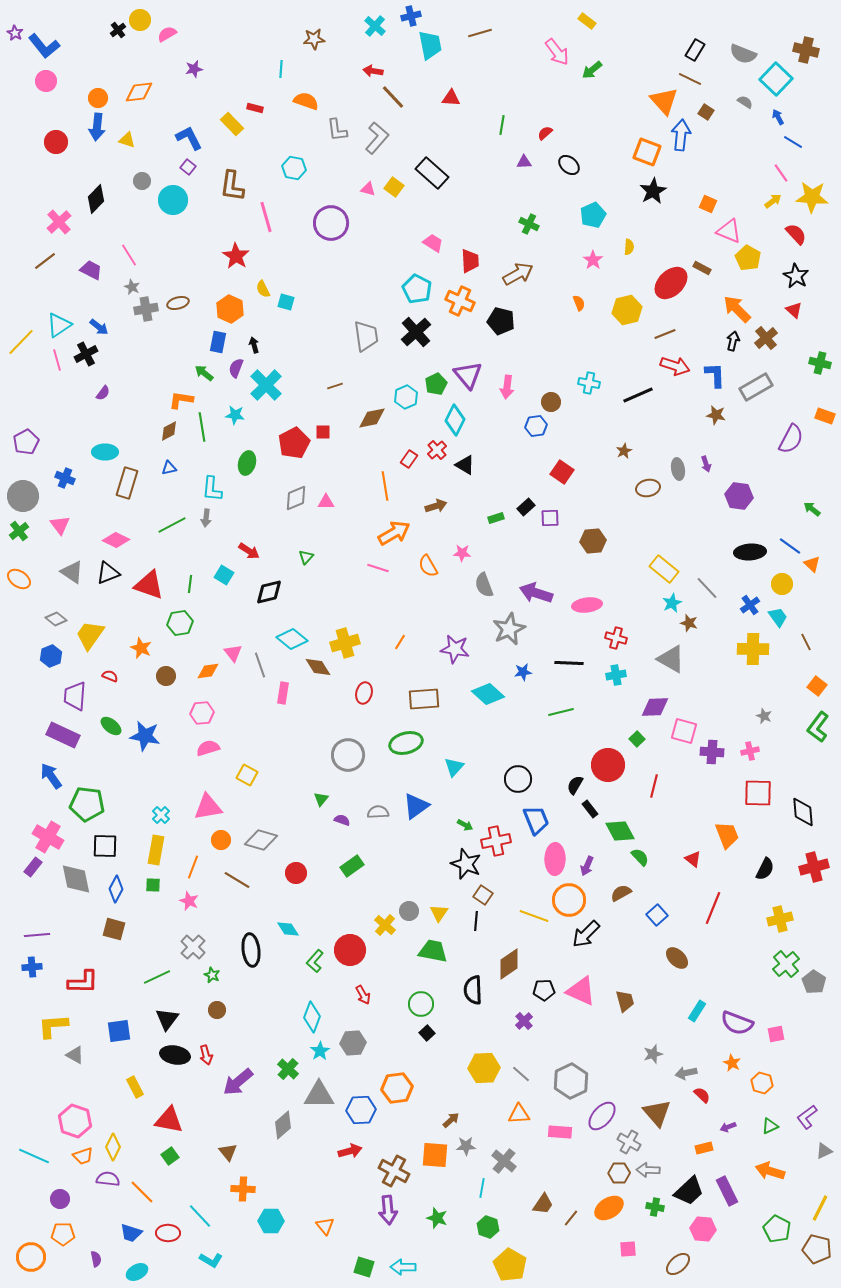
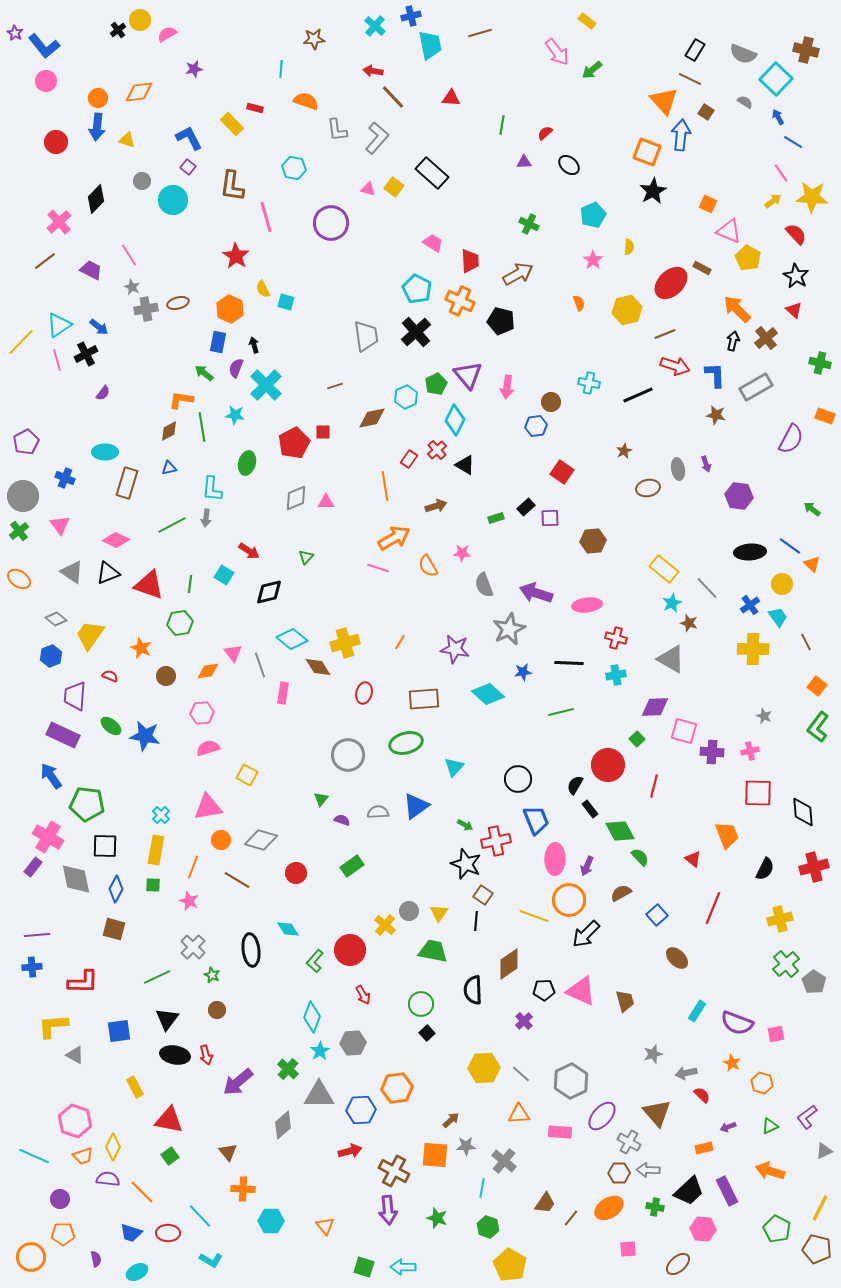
orange arrow at (394, 533): moved 5 px down
brown trapezoid at (543, 1204): moved 2 px right, 1 px up
